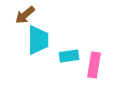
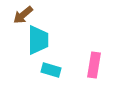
brown arrow: moved 2 px left
cyan rectangle: moved 18 px left, 14 px down; rotated 24 degrees clockwise
